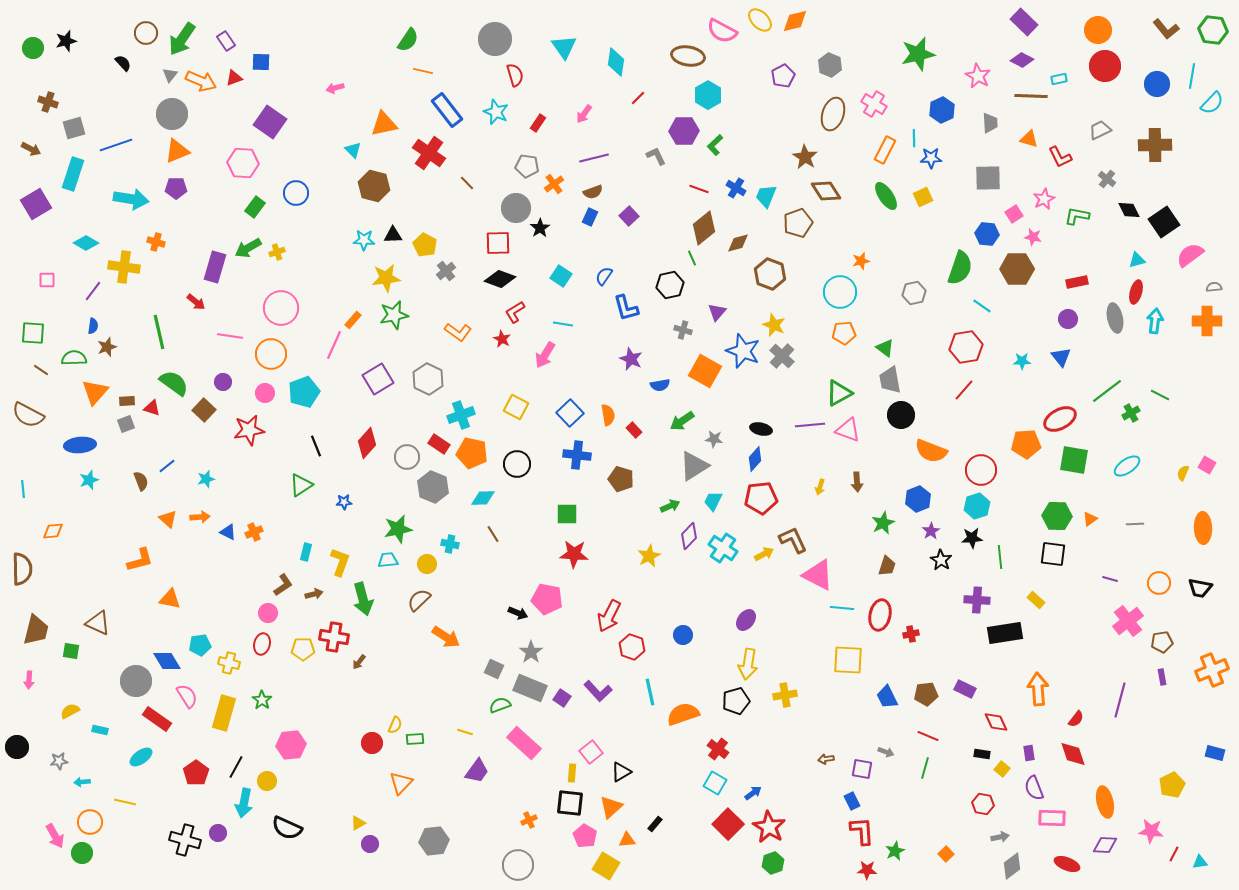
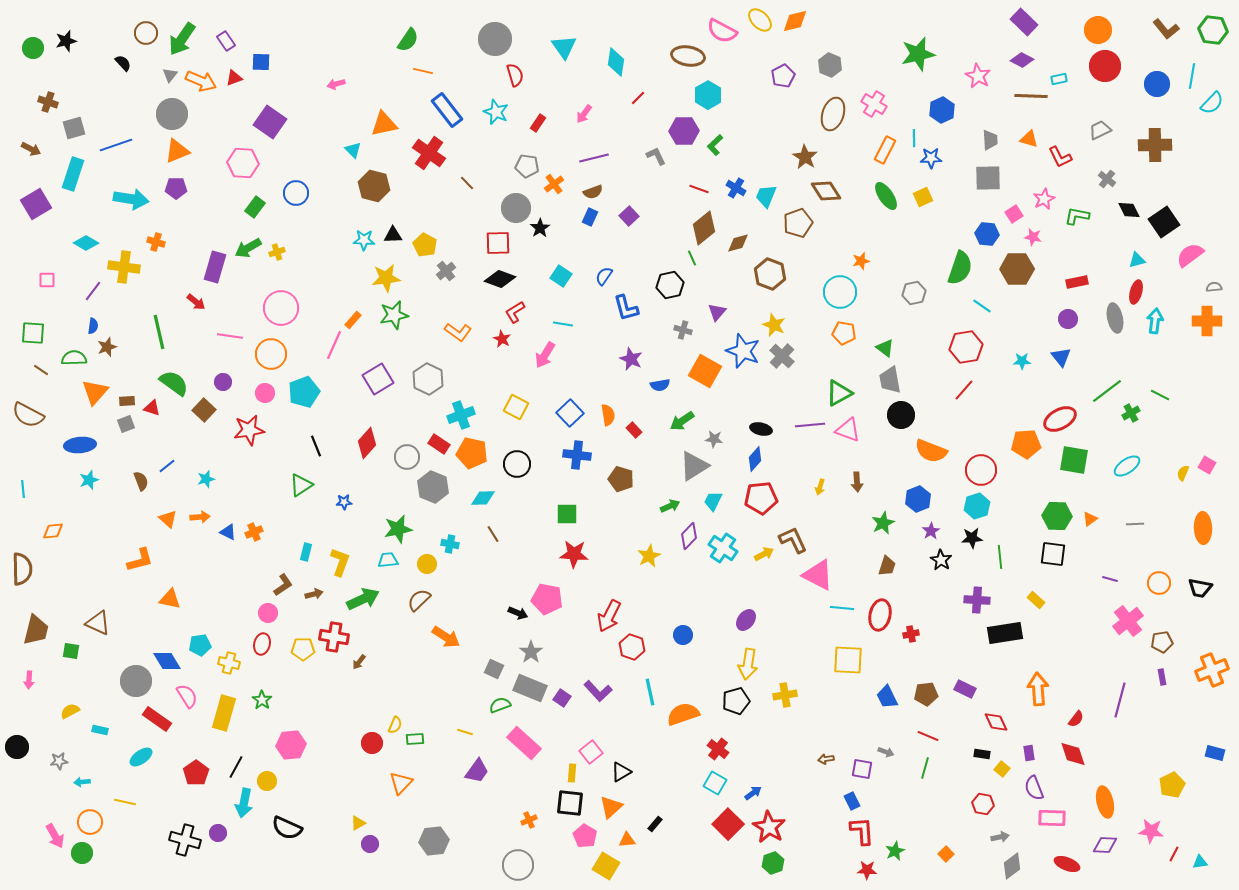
pink arrow at (335, 88): moved 1 px right, 4 px up
gray trapezoid at (990, 123): moved 17 px down
orange pentagon at (844, 333): rotated 15 degrees clockwise
green arrow at (363, 599): rotated 100 degrees counterclockwise
